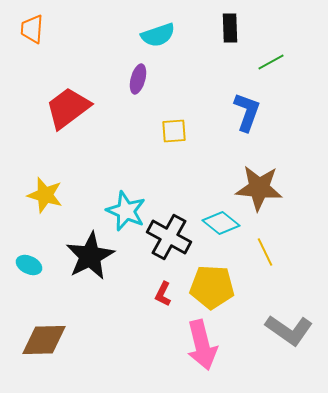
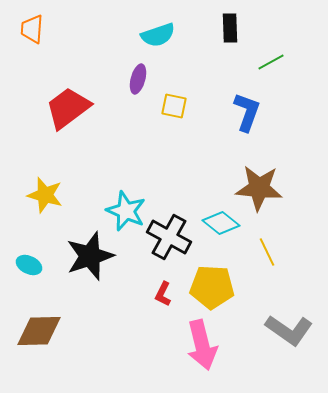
yellow square: moved 25 px up; rotated 16 degrees clockwise
yellow line: moved 2 px right
black star: rotated 9 degrees clockwise
brown diamond: moved 5 px left, 9 px up
